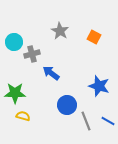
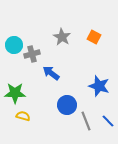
gray star: moved 2 px right, 6 px down
cyan circle: moved 3 px down
blue line: rotated 16 degrees clockwise
